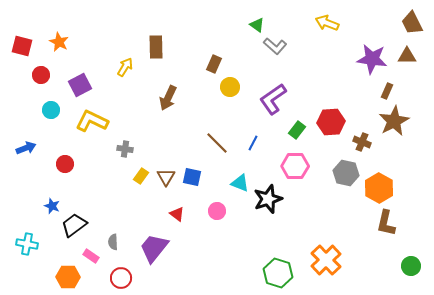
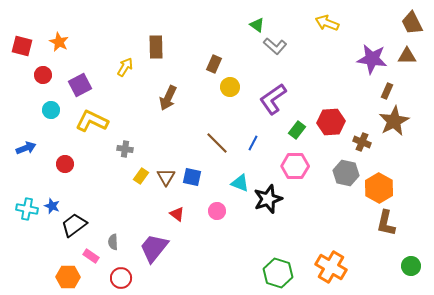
red circle at (41, 75): moved 2 px right
cyan cross at (27, 244): moved 35 px up
orange cross at (326, 260): moved 5 px right, 7 px down; rotated 16 degrees counterclockwise
